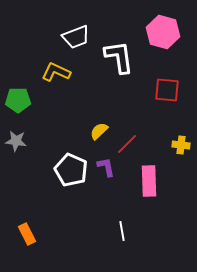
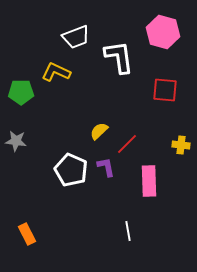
red square: moved 2 px left
green pentagon: moved 3 px right, 8 px up
white line: moved 6 px right
